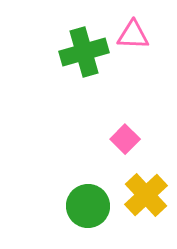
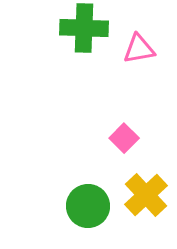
pink triangle: moved 6 px right, 14 px down; rotated 12 degrees counterclockwise
green cross: moved 24 px up; rotated 18 degrees clockwise
pink square: moved 1 px left, 1 px up
